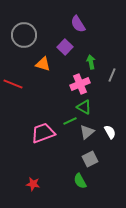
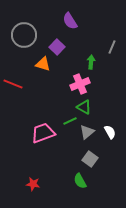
purple semicircle: moved 8 px left, 3 px up
purple square: moved 8 px left
green arrow: rotated 16 degrees clockwise
gray line: moved 28 px up
gray square: rotated 28 degrees counterclockwise
